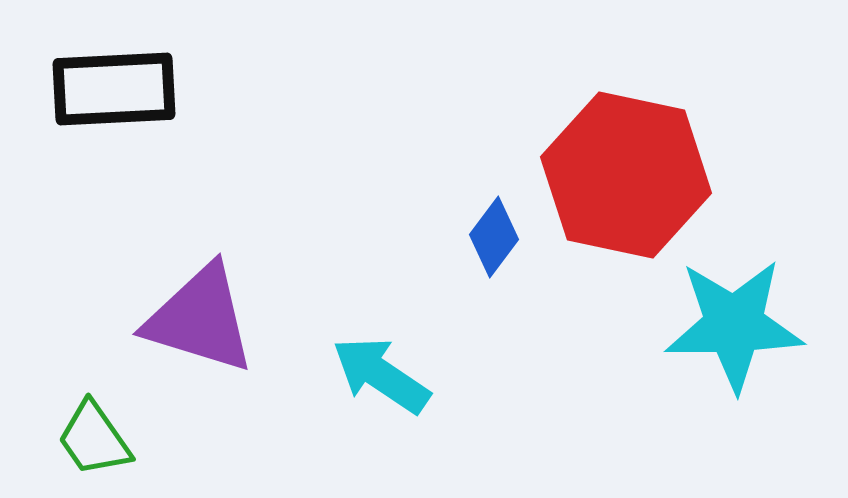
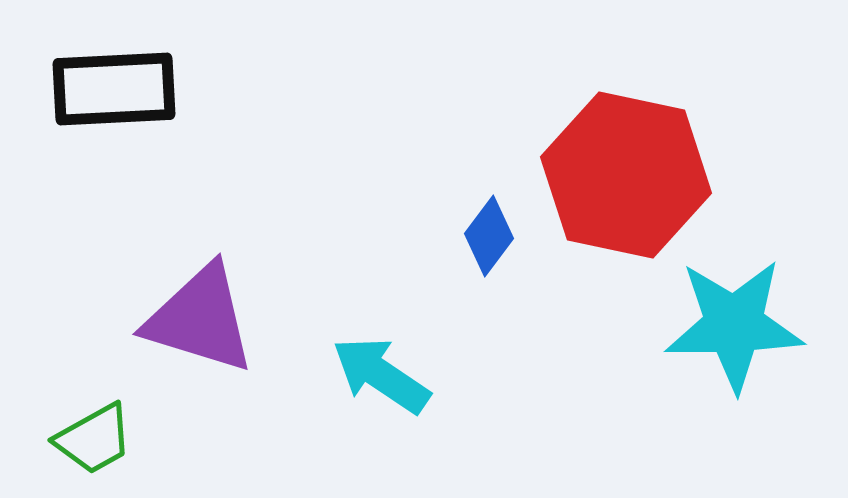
blue diamond: moved 5 px left, 1 px up
green trapezoid: rotated 84 degrees counterclockwise
